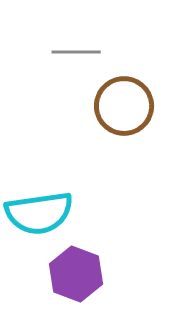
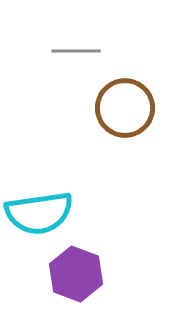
gray line: moved 1 px up
brown circle: moved 1 px right, 2 px down
